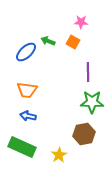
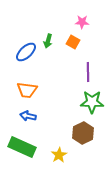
pink star: moved 1 px right
green arrow: rotated 96 degrees counterclockwise
brown hexagon: moved 1 px left, 1 px up; rotated 15 degrees counterclockwise
